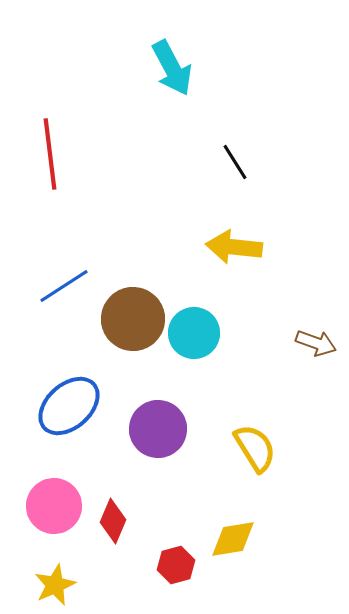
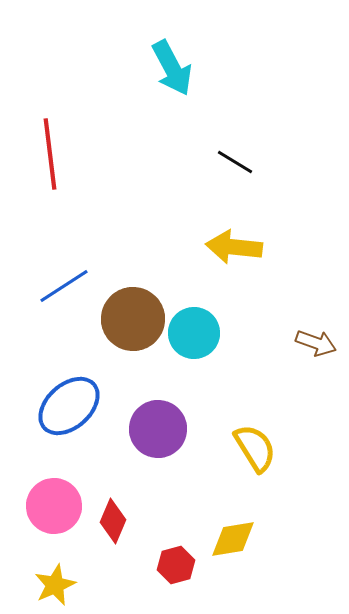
black line: rotated 27 degrees counterclockwise
